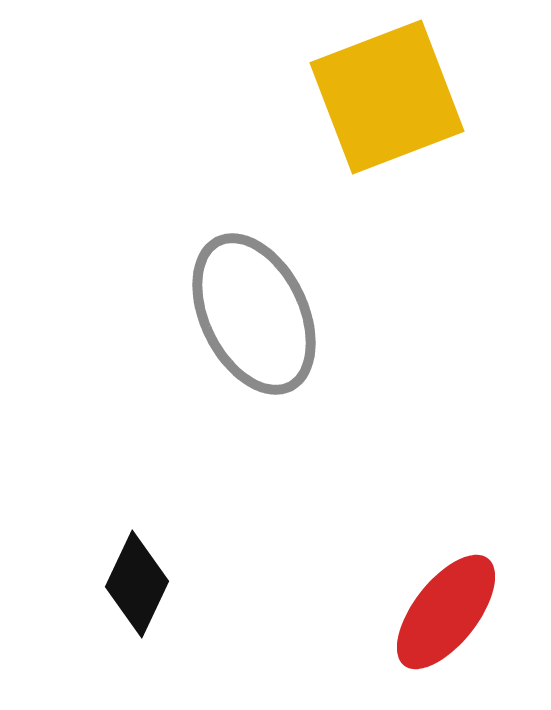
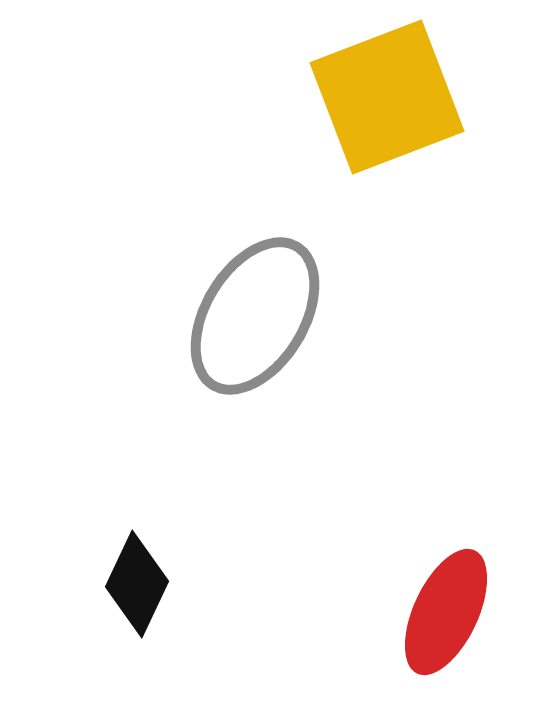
gray ellipse: moved 1 px right, 2 px down; rotated 57 degrees clockwise
red ellipse: rotated 13 degrees counterclockwise
